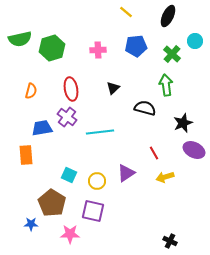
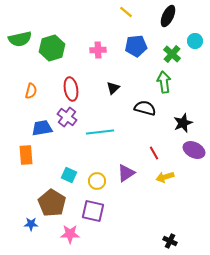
green arrow: moved 2 px left, 3 px up
